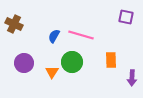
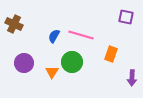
orange rectangle: moved 6 px up; rotated 21 degrees clockwise
